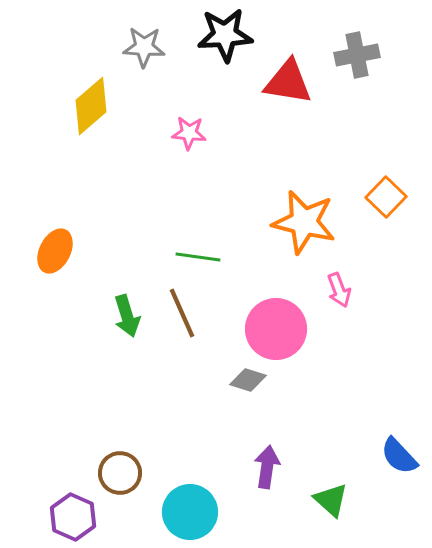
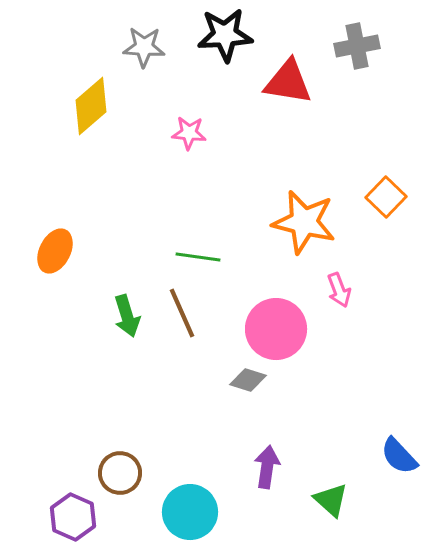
gray cross: moved 9 px up
